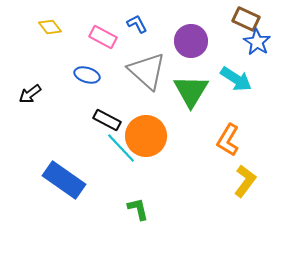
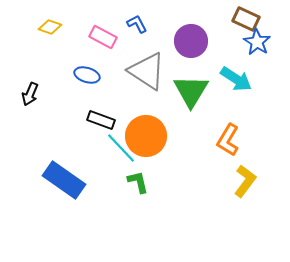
yellow diamond: rotated 35 degrees counterclockwise
gray triangle: rotated 9 degrees counterclockwise
black arrow: rotated 30 degrees counterclockwise
black rectangle: moved 6 px left; rotated 8 degrees counterclockwise
green L-shape: moved 27 px up
